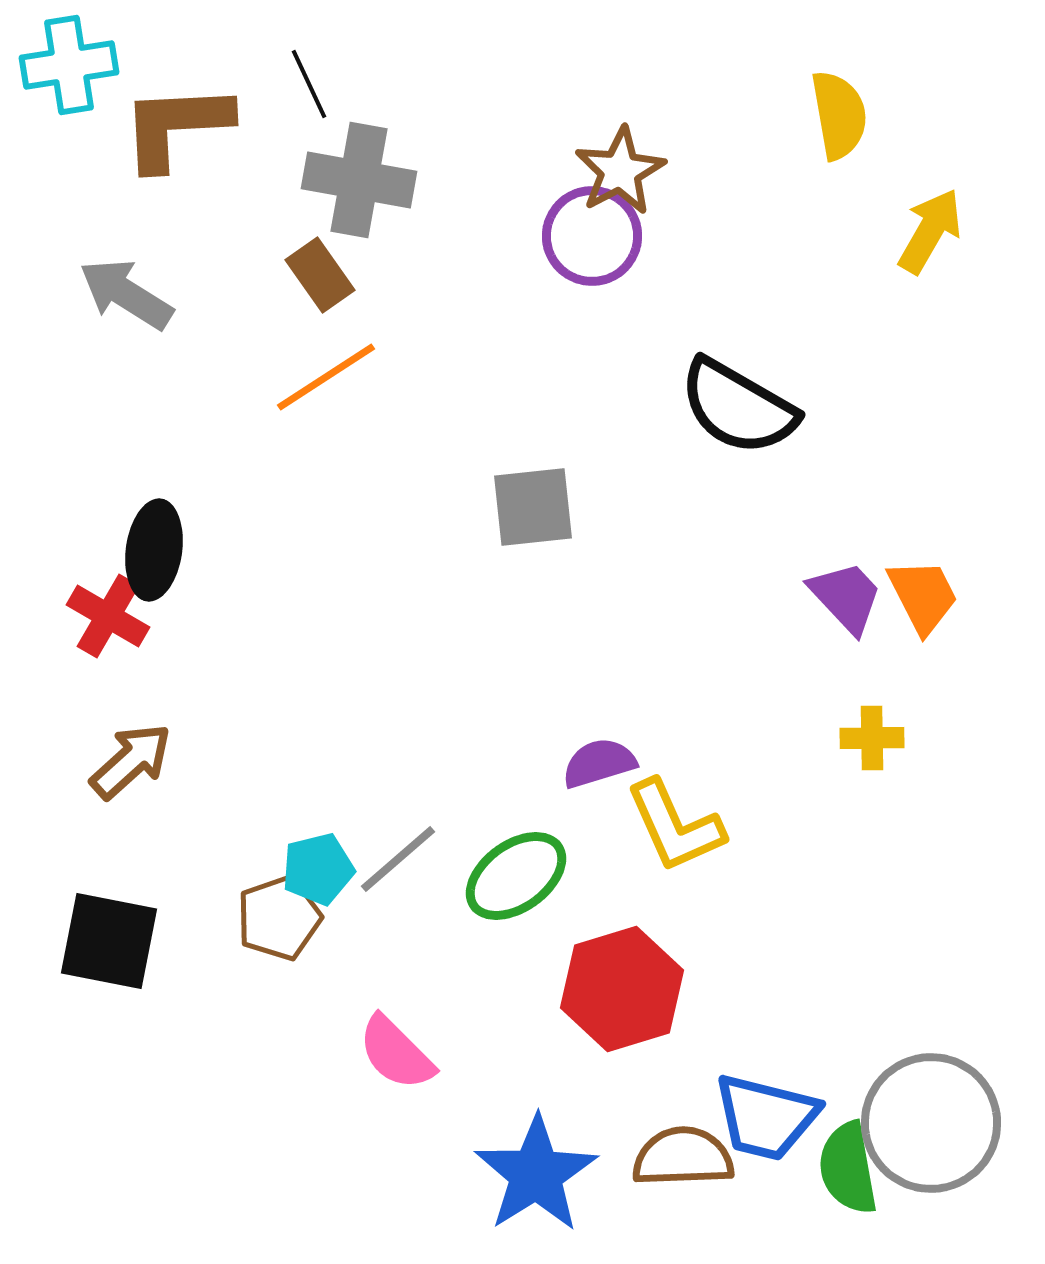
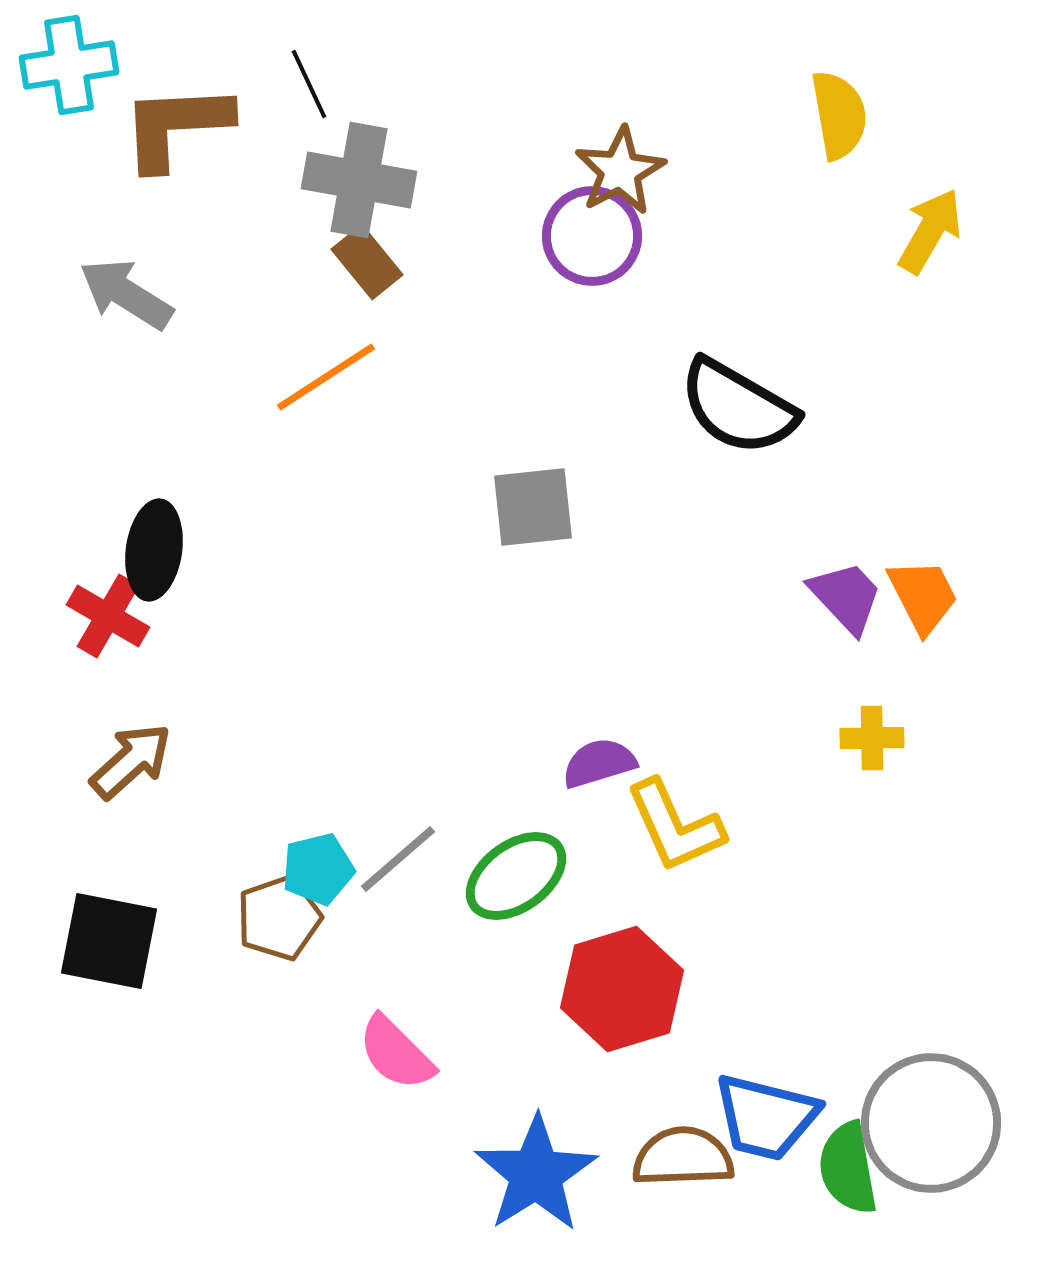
brown rectangle: moved 47 px right, 13 px up; rotated 4 degrees counterclockwise
